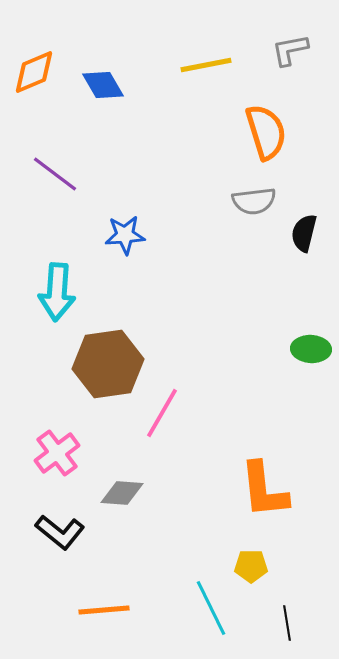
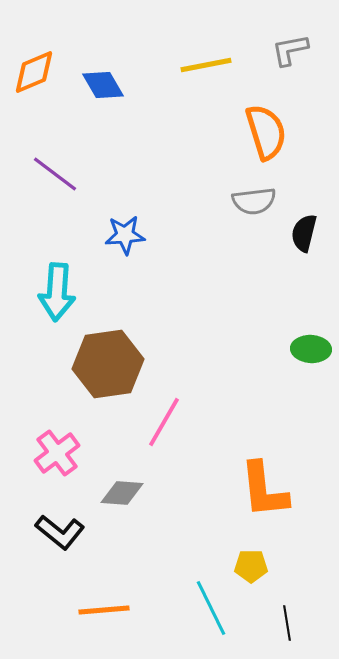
pink line: moved 2 px right, 9 px down
